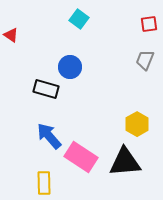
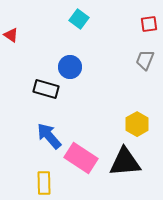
pink rectangle: moved 1 px down
